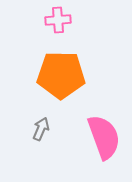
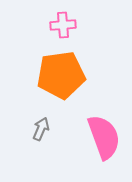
pink cross: moved 5 px right, 5 px down
orange pentagon: rotated 9 degrees counterclockwise
